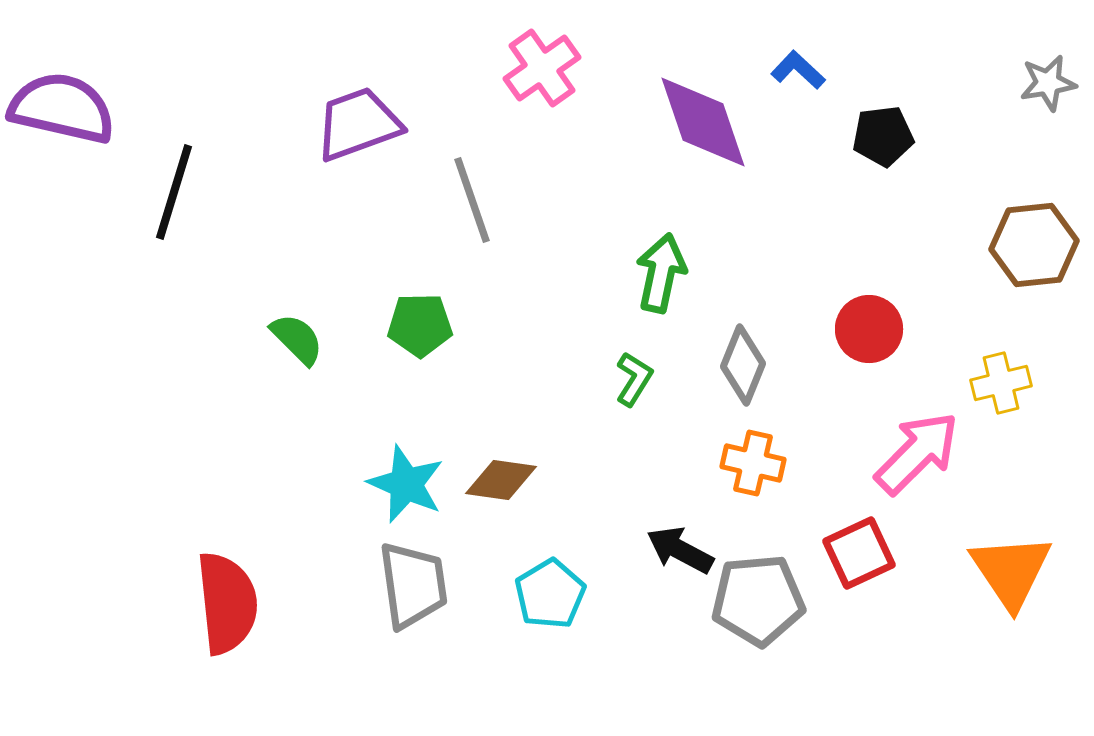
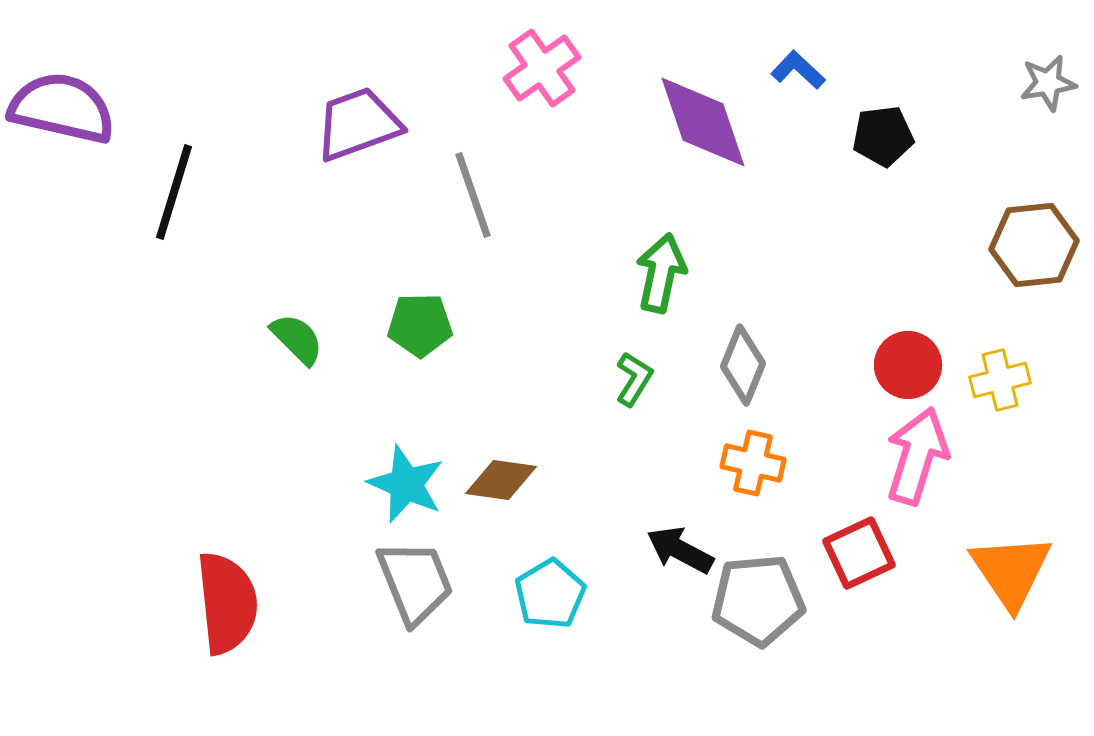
gray line: moved 1 px right, 5 px up
red circle: moved 39 px right, 36 px down
yellow cross: moved 1 px left, 3 px up
pink arrow: moved 3 px down; rotated 28 degrees counterclockwise
gray trapezoid: moved 2 px right, 3 px up; rotated 14 degrees counterclockwise
